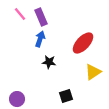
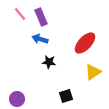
blue arrow: rotated 91 degrees counterclockwise
red ellipse: moved 2 px right
